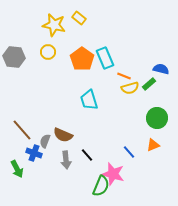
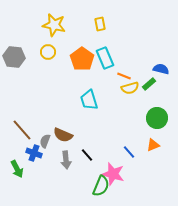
yellow rectangle: moved 21 px right, 6 px down; rotated 40 degrees clockwise
